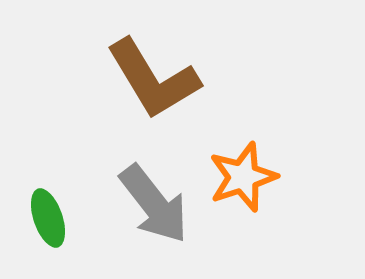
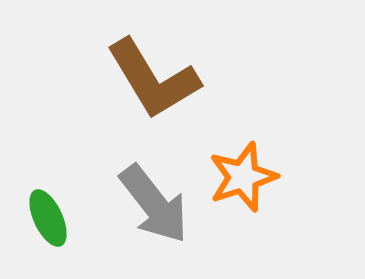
green ellipse: rotated 6 degrees counterclockwise
